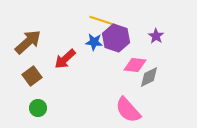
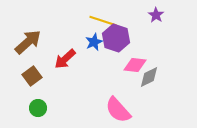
purple star: moved 21 px up
blue star: rotated 30 degrees counterclockwise
pink semicircle: moved 10 px left
